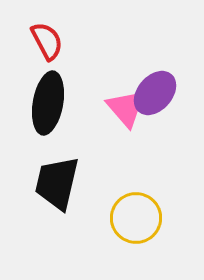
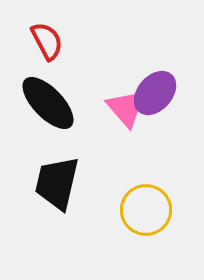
black ellipse: rotated 54 degrees counterclockwise
yellow circle: moved 10 px right, 8 px up
